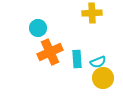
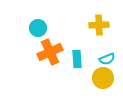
yellow cross: moved 7 px right, 12 px down
cyan semicircle: moved 9 px right, 3 px up
